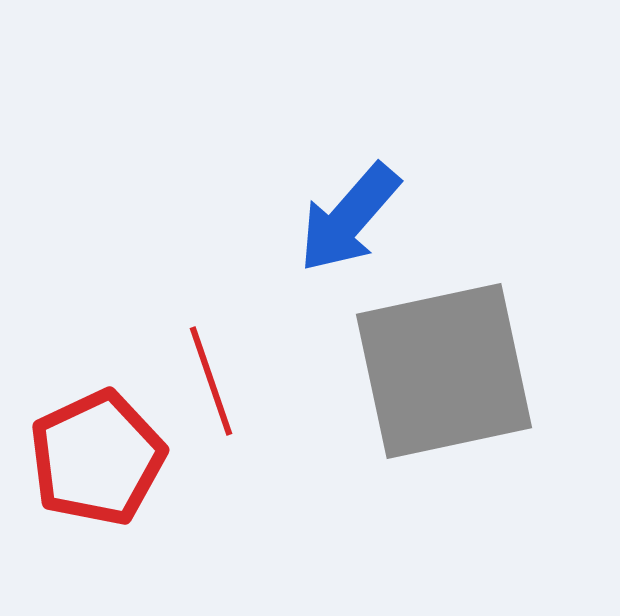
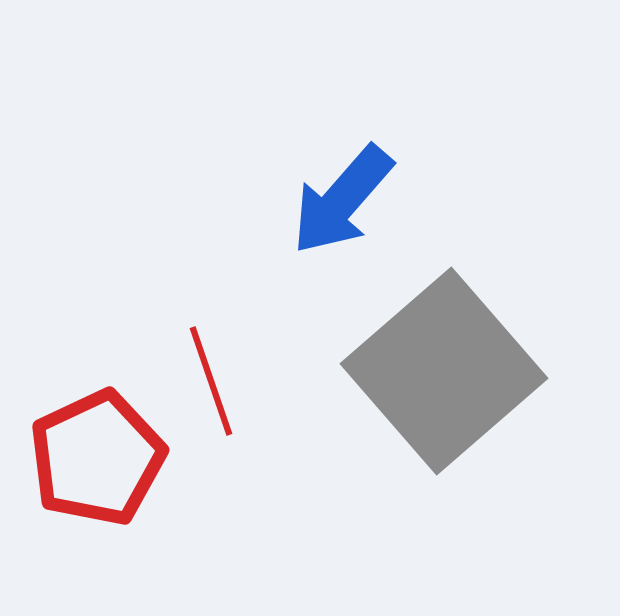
blue arrow: moved 7 px left, 18 px up
gray square: rotated 29 degrees counterclockwise
